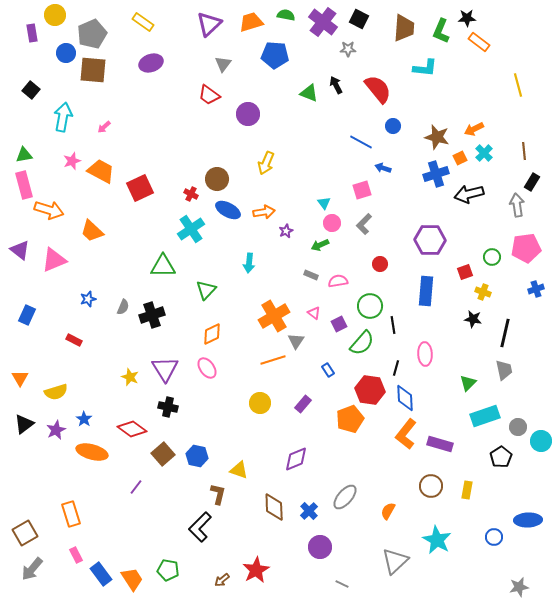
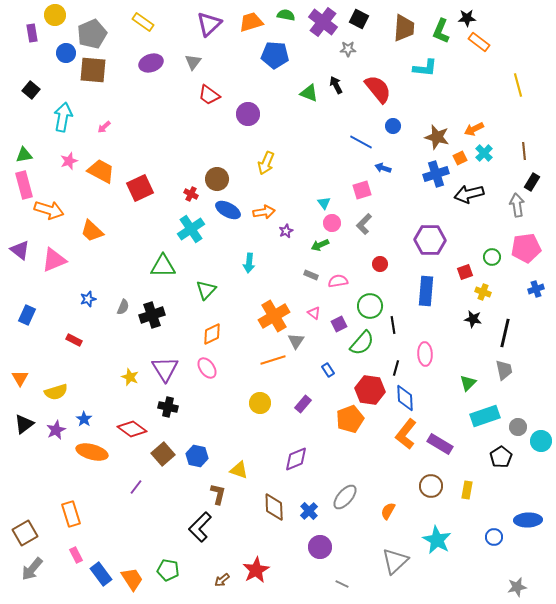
gray triangle at (223, 64): moved 30 px left, 2 px up
pink star at (72, 161): moved 3 px left
purple rectangle at (440, 444): rotated 15 degrees clockwise
gray star at (519, 587): moved 2 px left
